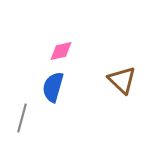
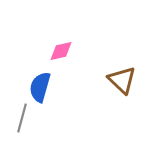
blue semicircle: moved 13 px left
